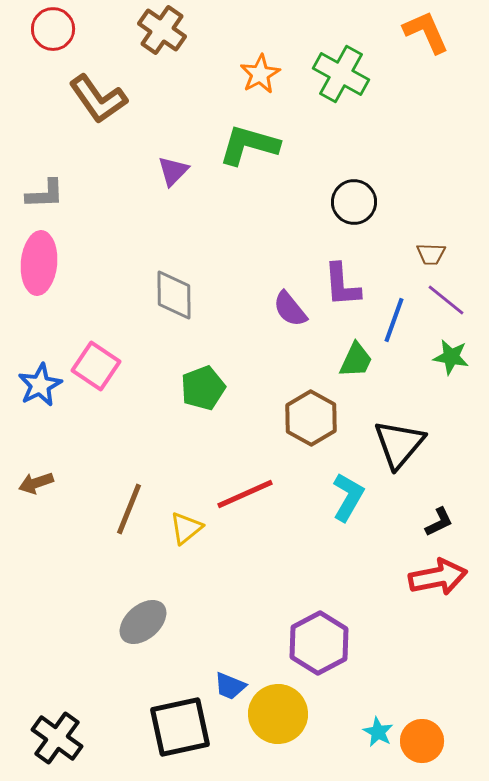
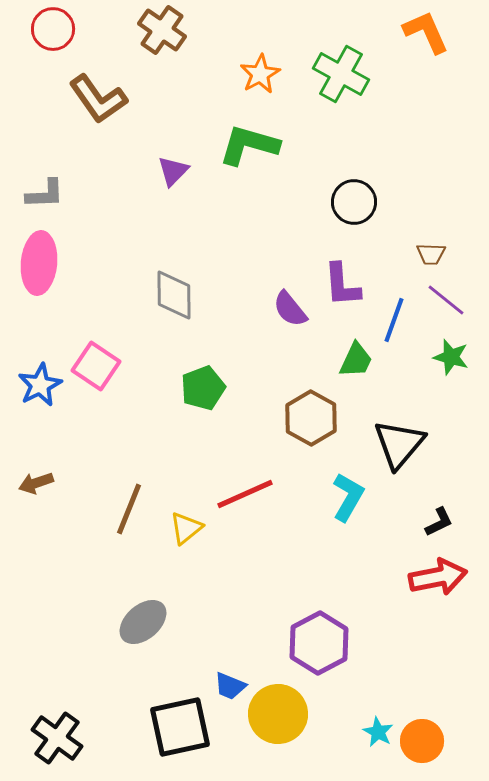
green star: rotated 6 degrees clockwise
